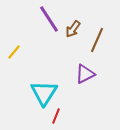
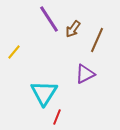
red line: moved 1 px right, 1 px down
